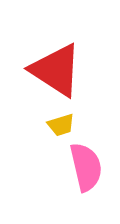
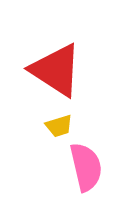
yellow trapezoid: moved 2 px left, 1 px down
